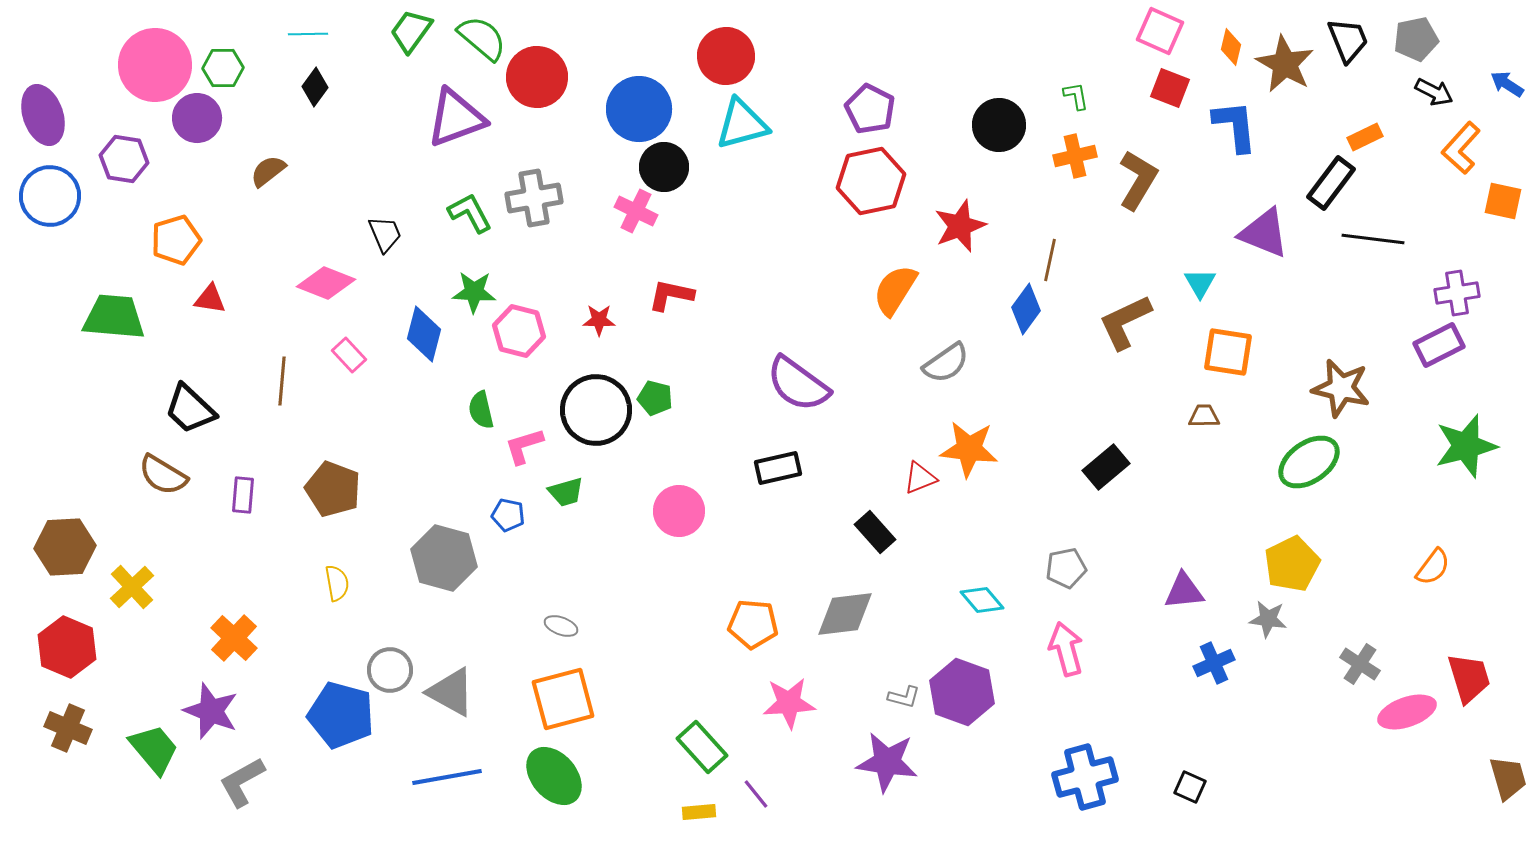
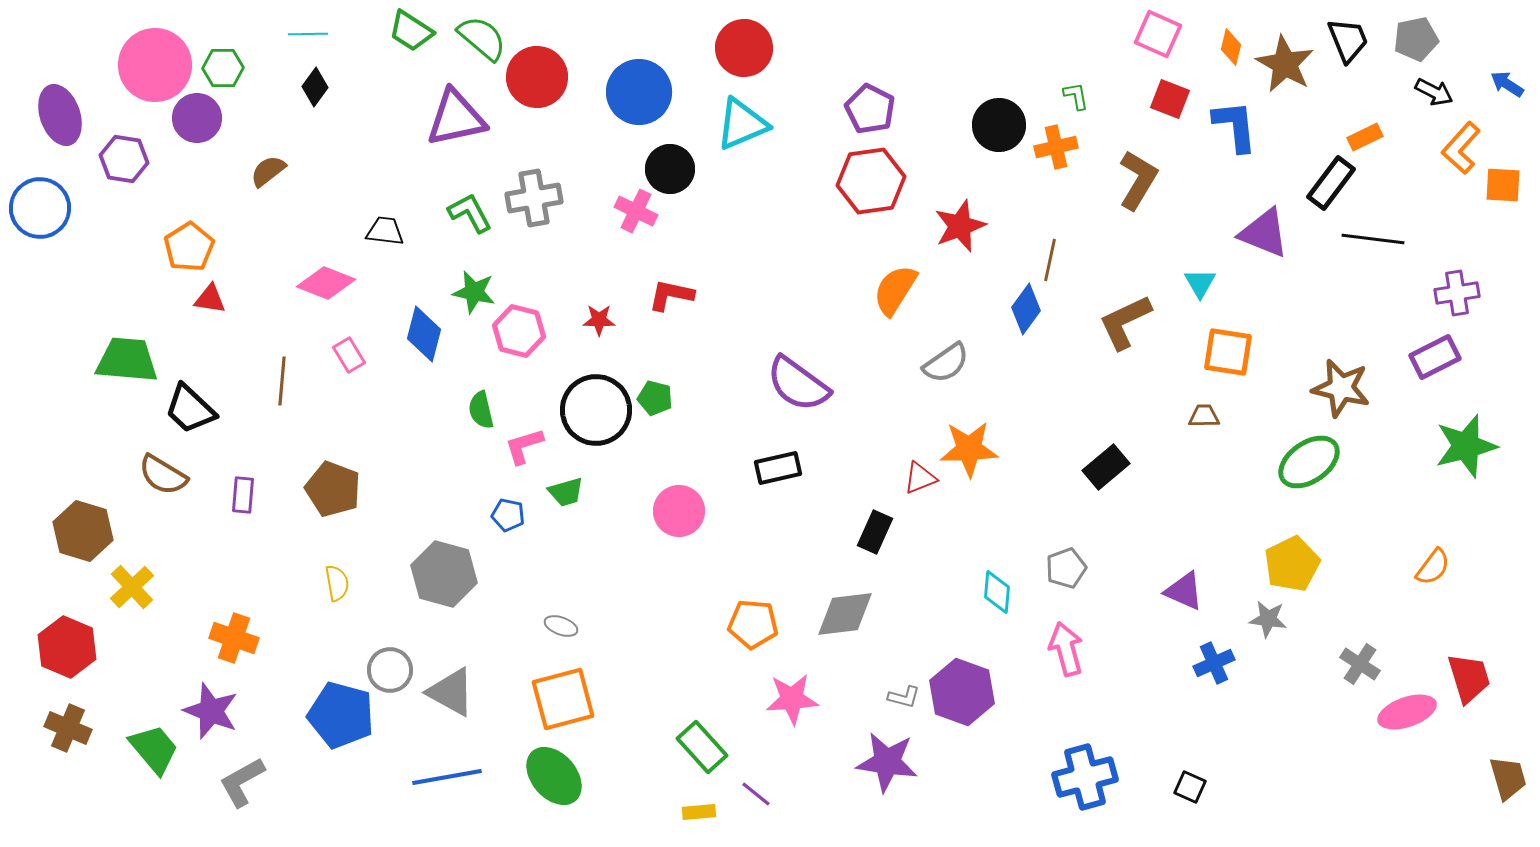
green trapezoid at (411, 31): rotated 93 degrees counterclockwise
pink square at (1160, 31): moved 2 px left, 3 px down
red circle at (726, 56): moved 18 px right, 8 px up
red square at (1170, 88): moved 11 px down
blue circle at (639, 109): moved 17 px up
purple ellipse at (43, 115): moved 17 px right
purple triangle at (456, 118): rotated 8 degrees clockwise
cyan triangle at (742, 124): rotated 8 degrees counterclockwise
orange cross at (1075, 156): moved 19 px left, 9 px up
black circle at (664, 167): moved 6 px right, 2 px down
red hexagon at (871, 181): rotated 4 degrees clockwise
blue circle at (50, 196): moved 10 px left, 12 px down
orange square at (1503, 201): moved 16 px up; rotated 9 degrees counterclockwise
black trapezoid at (385, 234): moved 3 px up; rotated 60 degrees counterclockwise
orange pentagon at (176, 240): moved 13 px right, 7 px down; rotated 15 degrees counterclockwise
green star at (474, 292): rotated 9 degrees clockwise
green trapezoid at (114, 317): moved 13 px right, 43 px down
purple rectangle at (1439, 345): moved 4 px left, 12 px down
pink rectangle at (349, 355): rotated 12 degrees clockwise
orange star at (969, 449): rotated 8 degrees counterclockwise
black rectangle at (875, 532): rotated 66 degrees clockwise
brown hexagon at (65, 547): moved 18 px right, 16 px up; rotated 20 degrees clockwise
gray hexagon at (444, 558): moved 16 px down
gray pentagon at (1066, 568): rotated 9 degrees counterclockwise
purple triangle at (1184, 591): rotated 30 degrees clockwise
cyan diamond at (982, 600): moved 15 px right, 8 px up; rotated 45 degrees clockwise
orange cross at (234, 638): rotated 24 degrees counterclockwise
pink star at (789, 703): moved 3 px right, 4 px up
purple line at (756, 794): rotated 12 degrees counterclockwise
